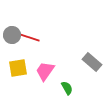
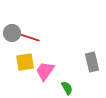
gray circle: moved 2 px up
gray rectangle: rotated 36 degrees clockwise
yellow square: moved 7 px right, 6 px up
